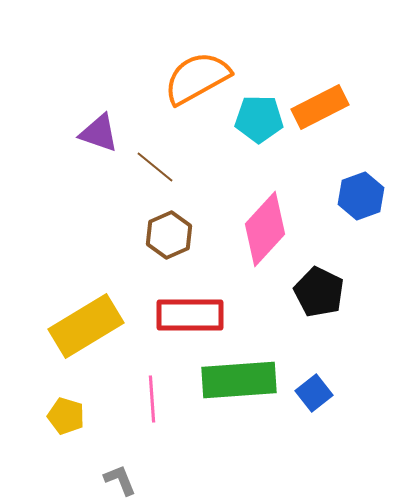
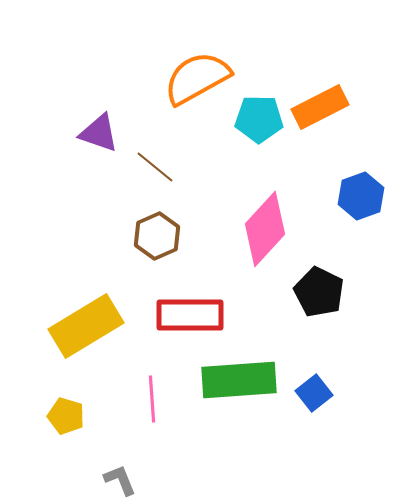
brown hexagon: moved 12 px left, 1 px down
